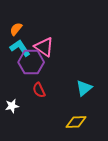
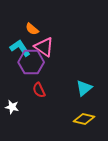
orange semicircle: moved 16 px right; rotated 88 degrees counterclockwise
white star: moved 1 px down; rotated 24 degrees clockwise
yellow diamond: moved 8 px right, 3 px up; rotated 15 degrees clockwise
